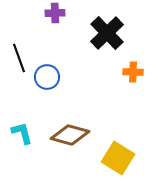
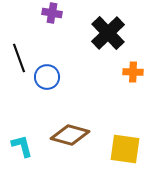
purple cross: moved 3 px left; rotated 12 degrees clockwise
black cross: moved 1 px right
cyan L-shape: moved 13 px down
yellow square: moved 7 px right, 9 px up; rotated 24 degrees counterclockwise
